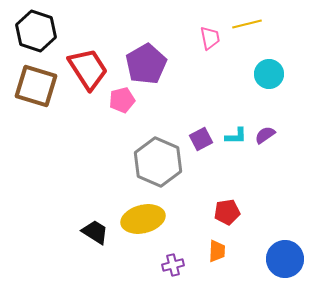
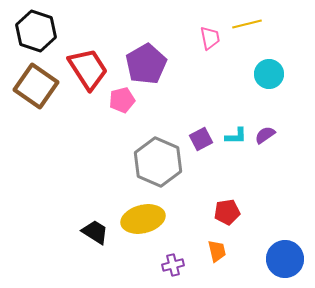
brown square: rotated 18 degrees clockwise
orange trapezoid: rotated 15 degrees counterclockwise
